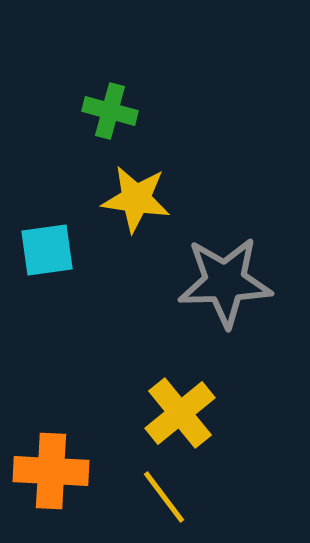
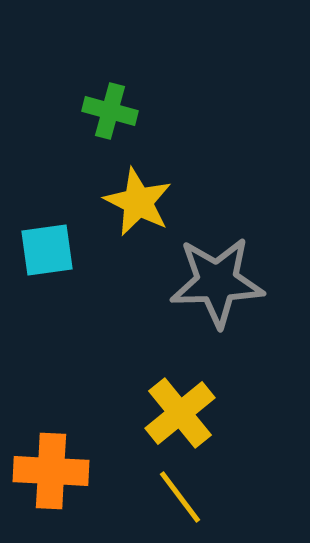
yellow star: moved 2 px right, 3 px down; rotated 18 degrees clockwise
gray star: moved 8 px left
yellow line: moved 16 px right
